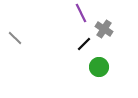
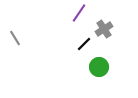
purple line: moved 2 px left; rotated 60 degrees clockwise
gray cross: rotated 24 degrees clockwise
gray line: rotated 14 degrees clockwise
